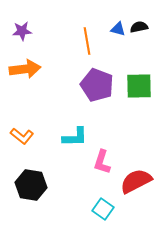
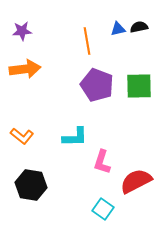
blue triangle: rotated 28 degrees counterclockwise
